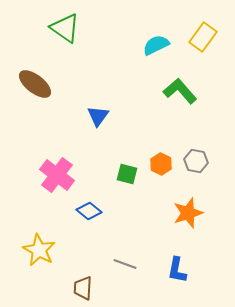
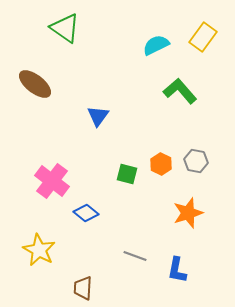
pink cross: moved 5 px left, 6 px down
blue diamond: moved 3 px left, 2 px down
gray line: moved 10 px right, 8 px up
